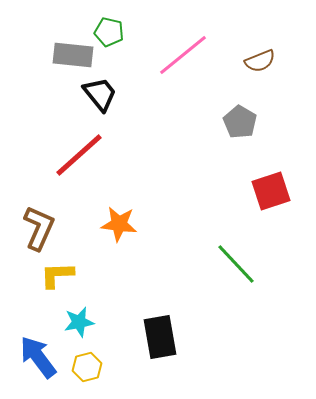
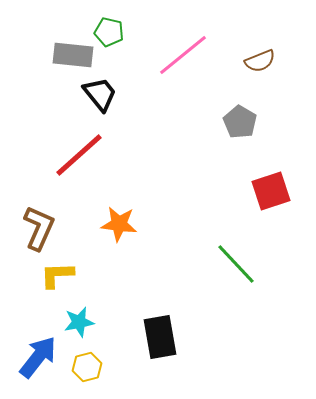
blue arrow: rotated 75 degrees clockwise
